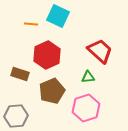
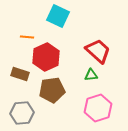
orange line: moved 4 px left, 13 px down
red trapezoid: moved 2 px left
red hexagon: moved 1 px left, 2 px down
green triangle: moved 3 px right, 2 px up
brown pentagon: moved 1 px up; rotated 15 degrees clockwise
pink hexagon: moved 12 px right
gray hexagon: moved 6 px right, 3 px up
